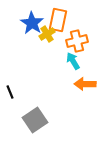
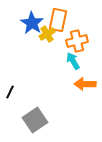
black line: rotated 48 degrees clockwise
